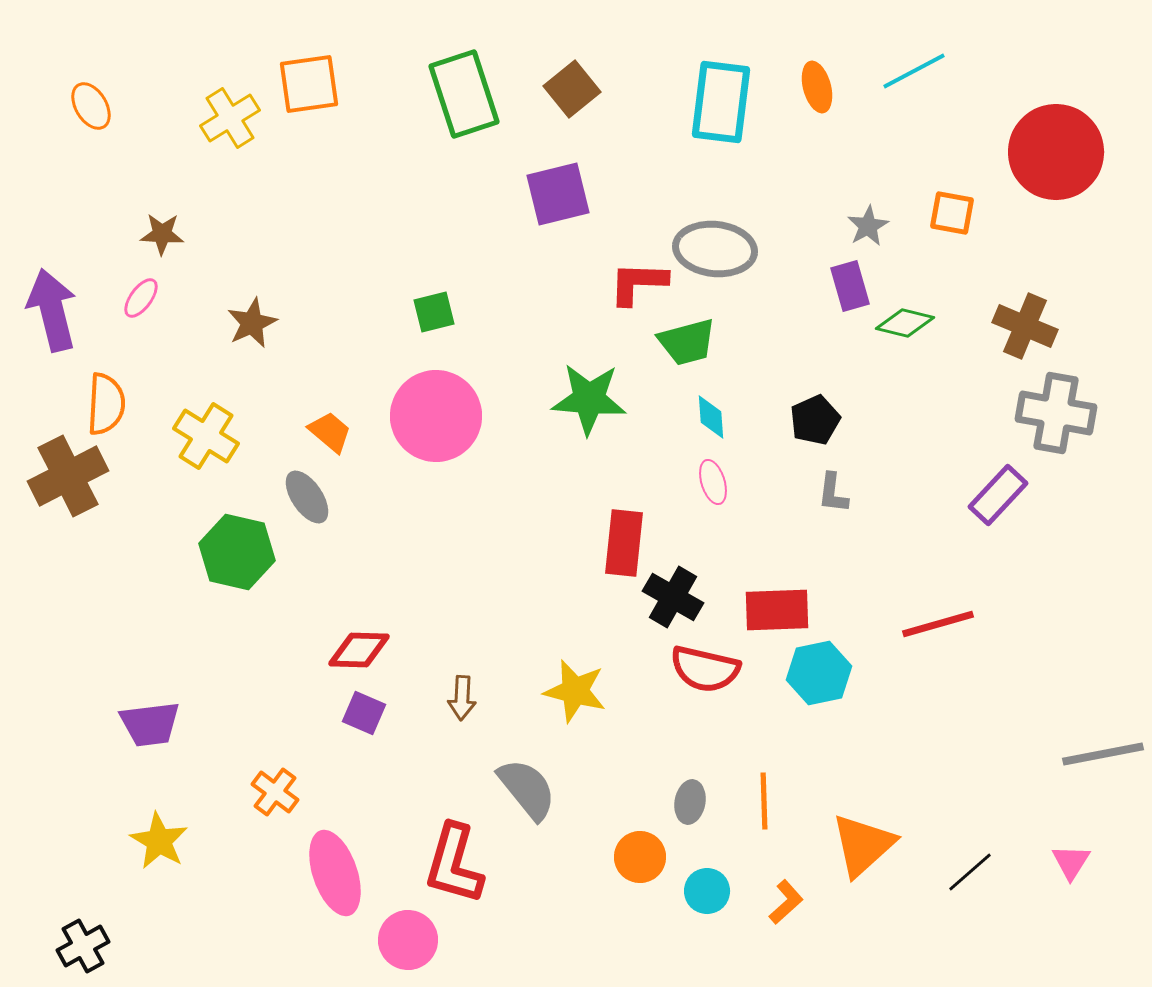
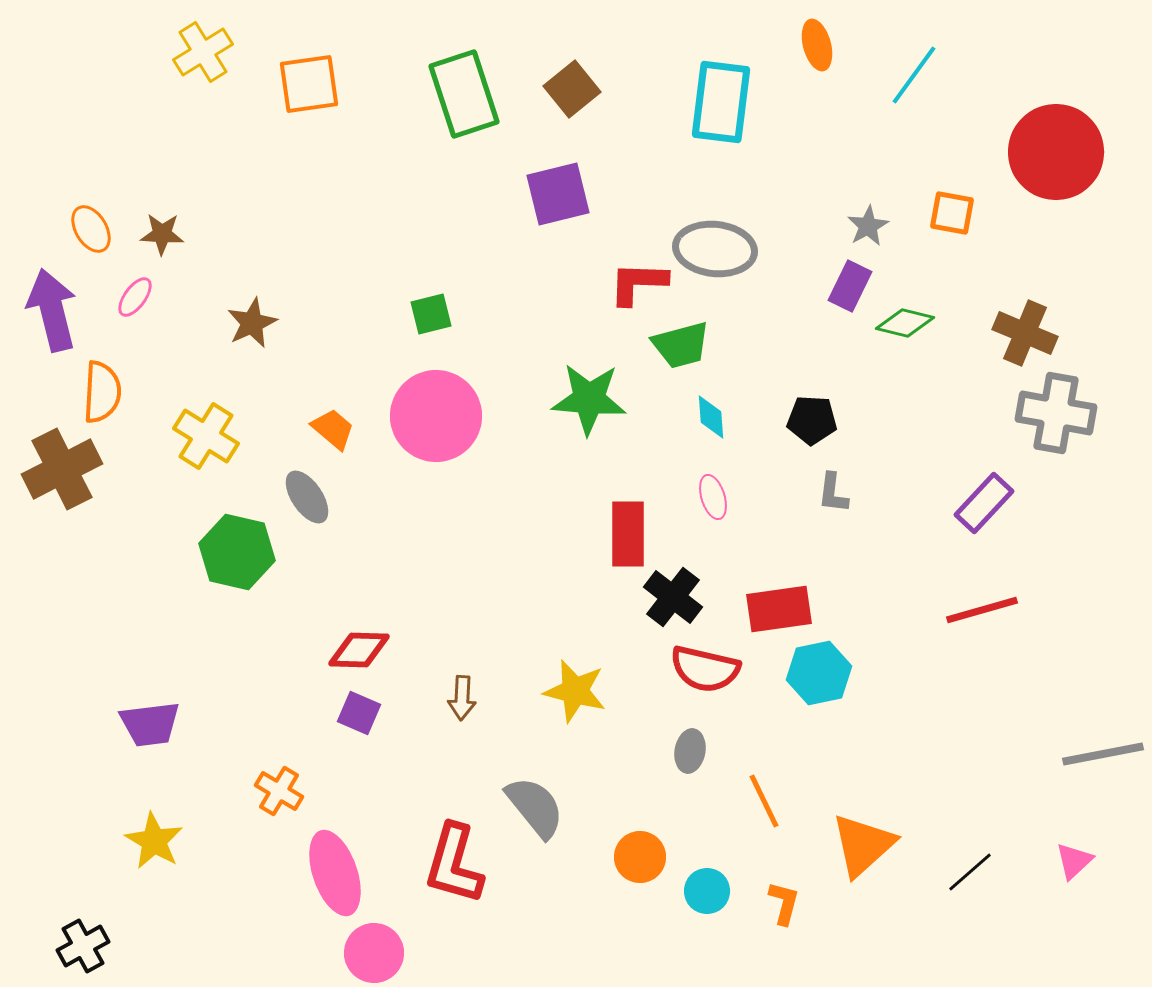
cyan line at (914, 71): moved 4 px down; rotated 26 degrees counterclockwise
orange ellipse at (817, 87): moved 42 px up
orange ellipse at (91, 106): moved 123 px down
yellow cross at (230, 118): moved 27 px left, 66 px up
purple rectangle at (850, 286): rotated 42 degrees clockwise
pink ellipse at (141, 298): moved 6 px left, 1 px up
green square at (434, 312): moved 3 px left, 2 px down
brown cross at (1025, 326): moved 7 px down
green trapezoid at (687, 342): moved 6 px left, 3 px down
orange semicircle at (106, 404): moved 4 px left, 12 px up
black pentagon at (815, 420): moved 3 px left; rotated 27 degrees clockwise
orange trapezoid at (330, 432): moved 3 px right, 3 px up
brown cross at (68, 476): moved 6 px left, 7 px up
pink ellipse at (713, 482): moved 15 px down
purple rectangle at (998, 495): moved 14 px left, 8 px down
red rectangle at (624, 543): moved 4 px right, 9 px up; rotated 6 degrees counterclockwise
black cross at (673, 597): rotated 8 degrees clockwise
red rectangle at (777, 610): moved 2 px right, 1 px up; rotated 6 degrees counterclockwise
red line at (938, 624): moved 44 px right, 14 px up
purple square at (364, 713): moved 5 px left
gray semicircle at (527, 789): moved 8 px right, 18 px down
orange cross at (275, 792): moved 4 px right, 1 px up; rotated 6 degrees counterclockwise
orange line at (764, 801): rotated 24 degrees counterclockwise
gray ellipse at (690, 802): moved 51 px up
yellow star at (159, 841): moved 5 px left
pink triangle at (1071, 862): moved 3 px right, 1 px up; rotated 15 degrees clockwise
orange L-shape at (786, 902): moved 2 px left, 1 px down; rotated 33 degrees counterclockwise
pink circle at (408, 940): moved 34 px left, 13 px down
